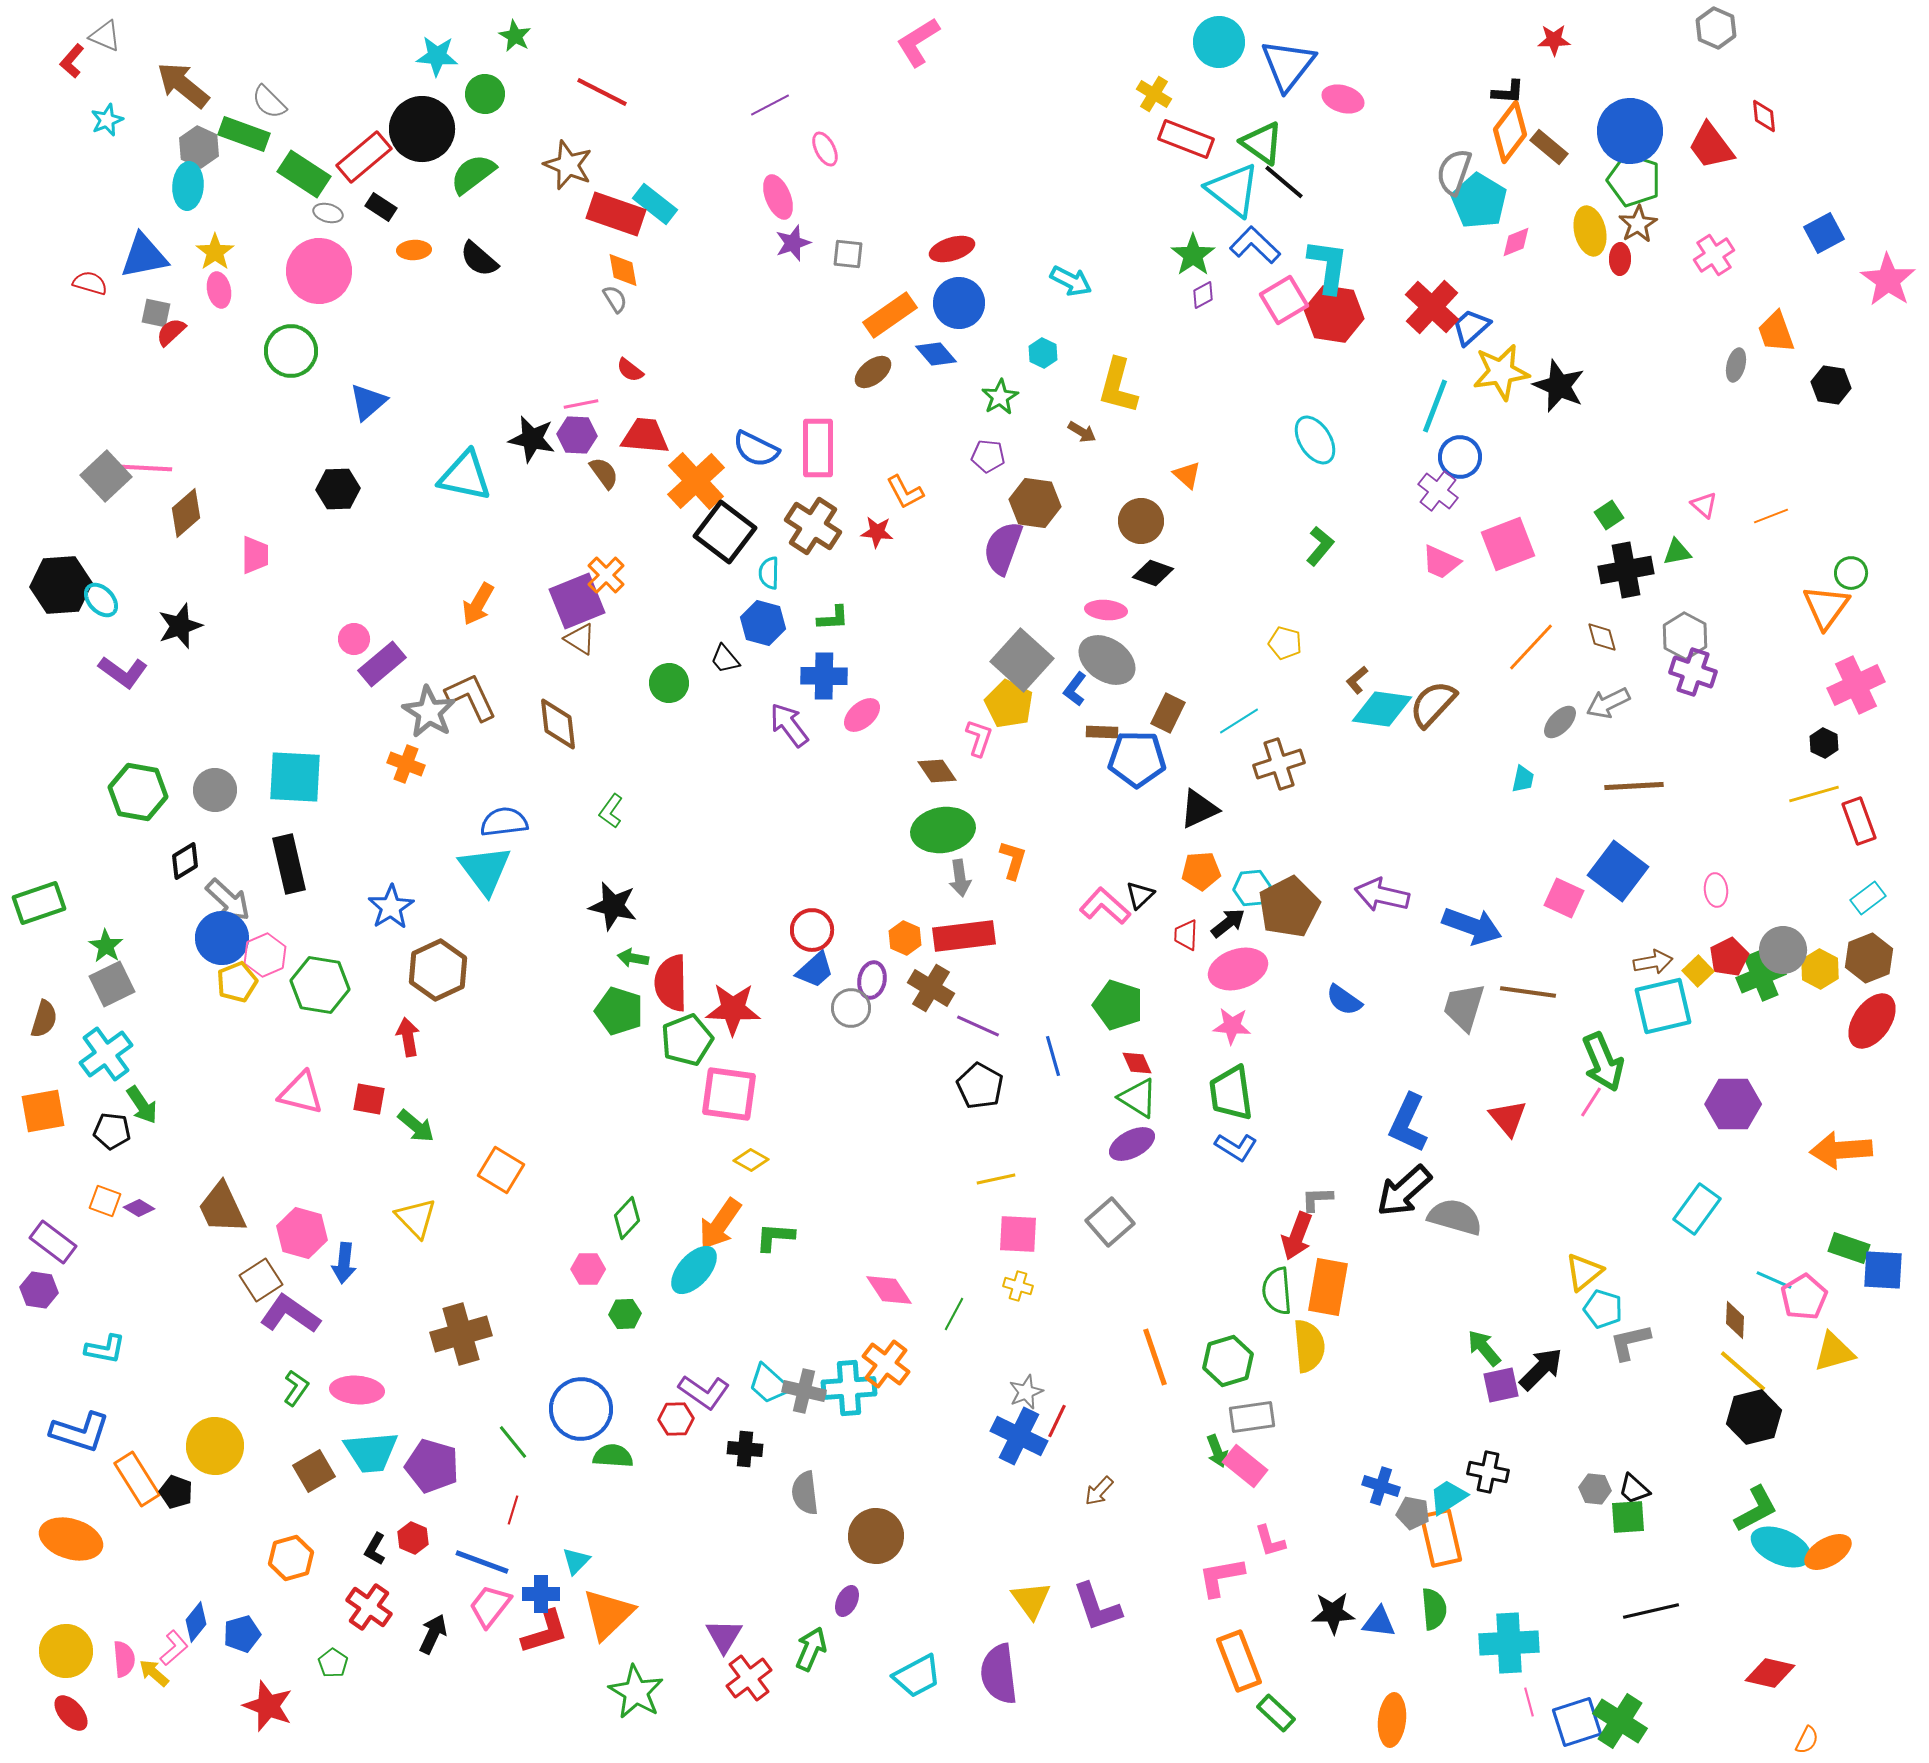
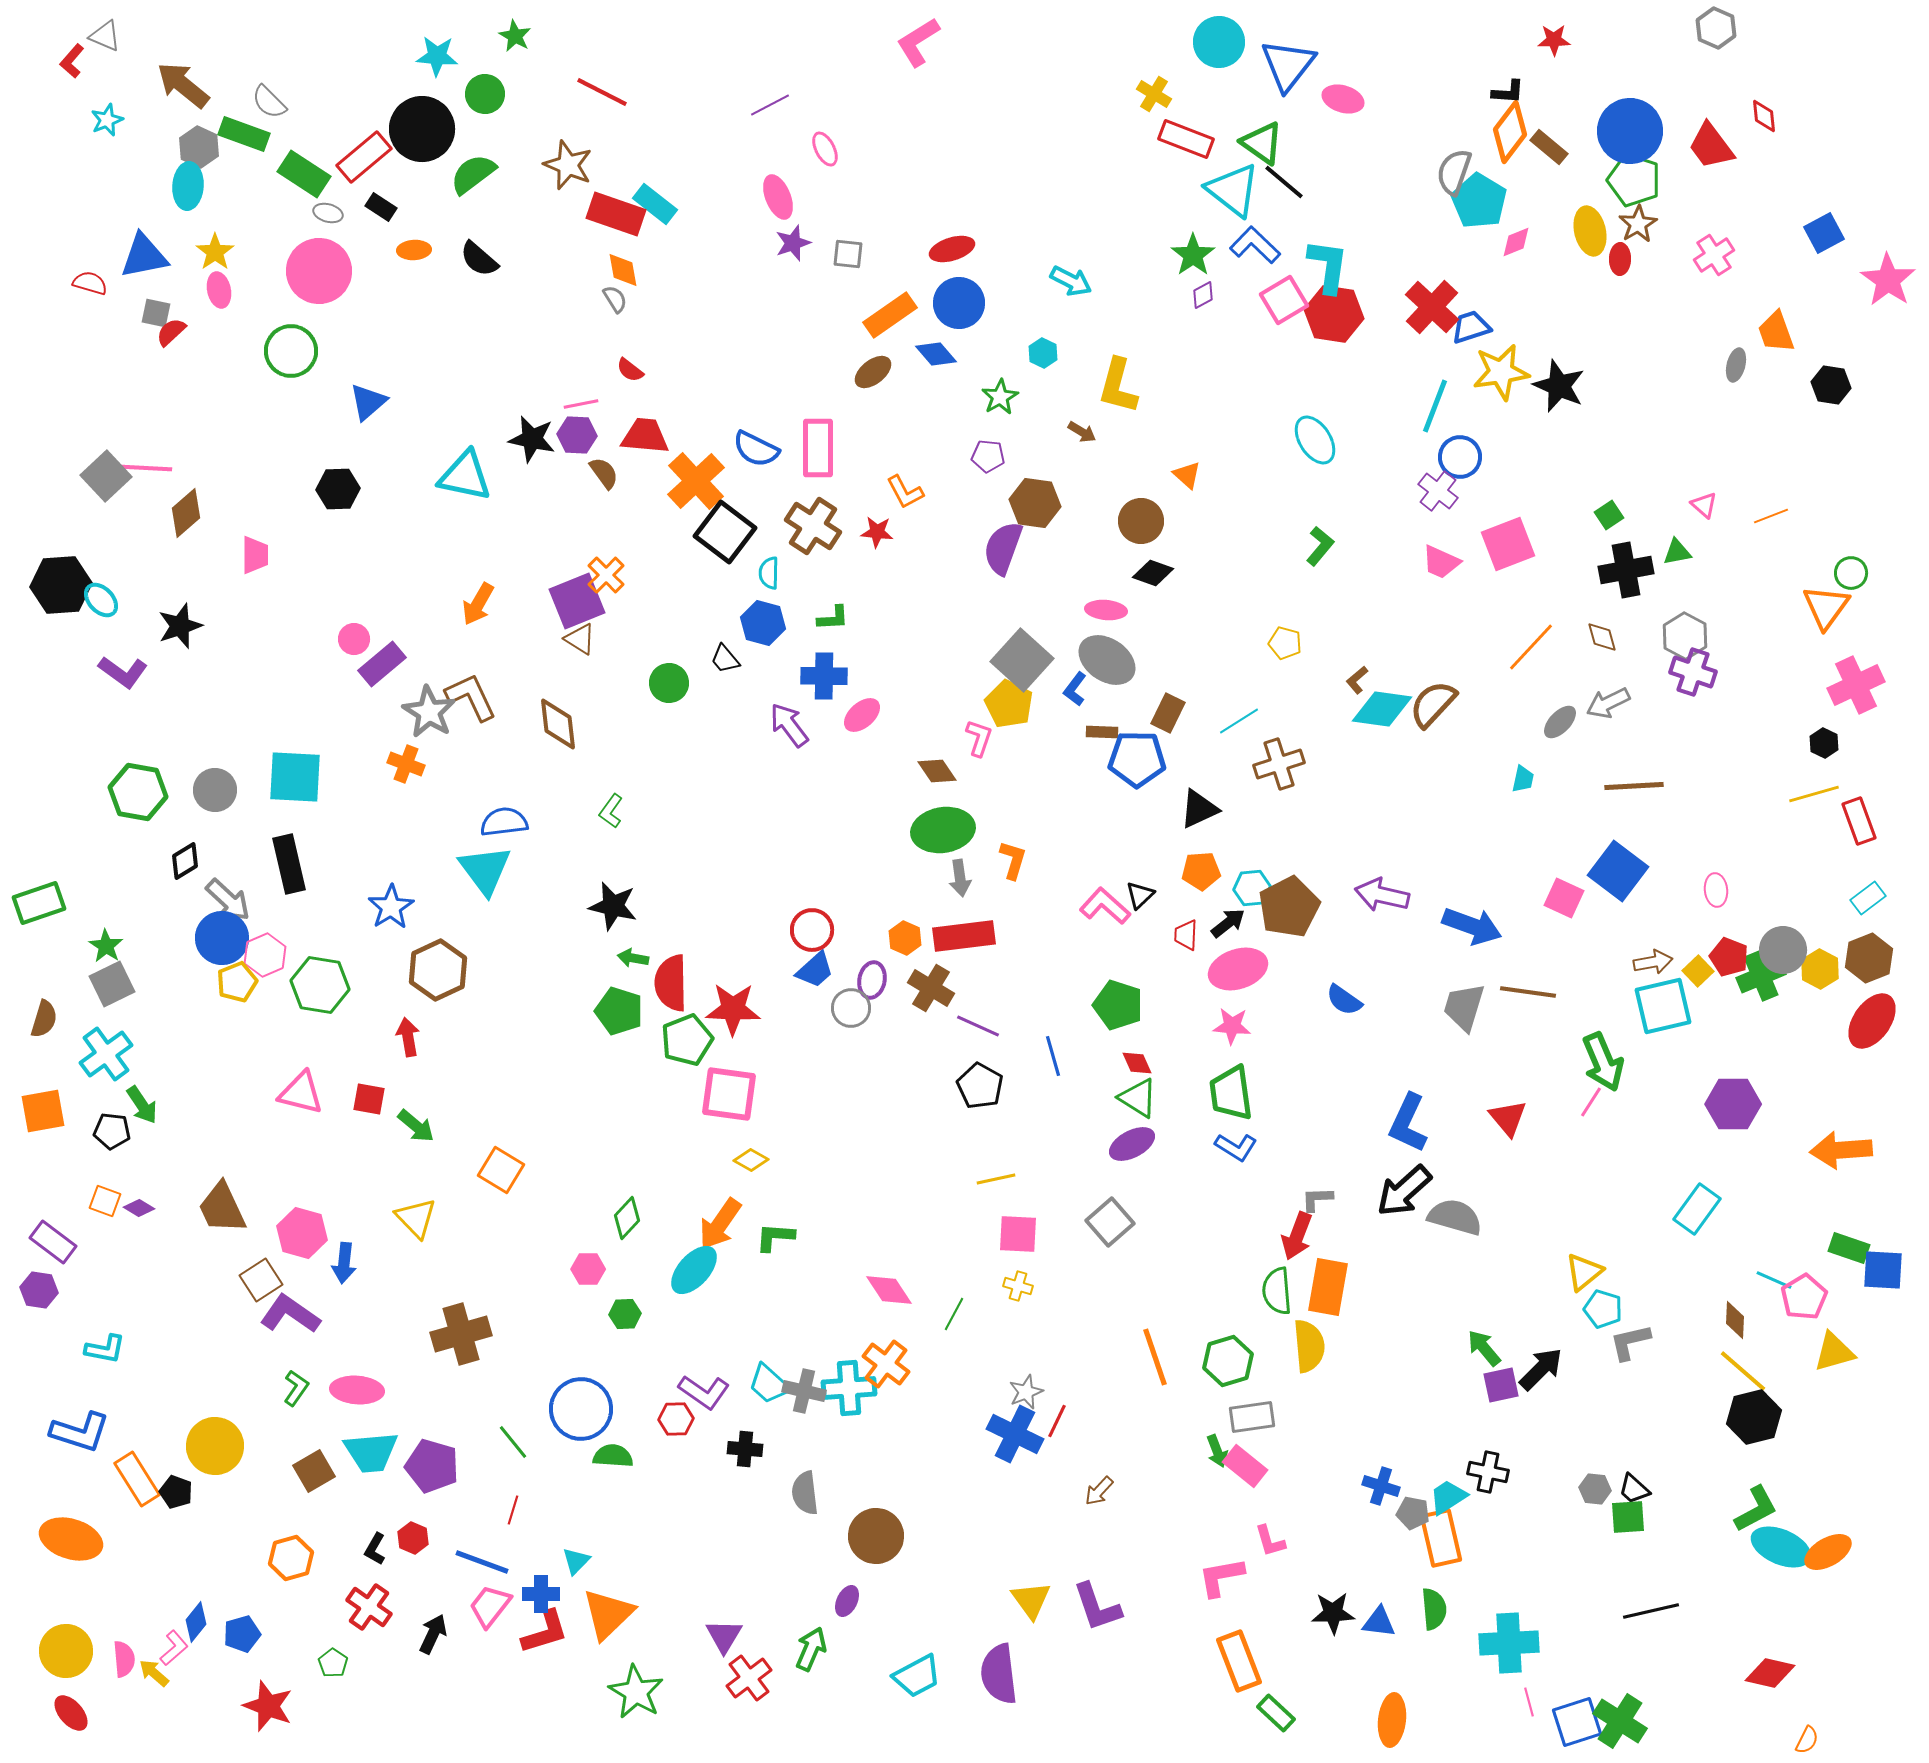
blue trapezoid at (1471, 327): rotated 24 degrees clockwise
red pentagon at (1729, 957): rotated 24 degrees counterclockwise
blue cross at (1019, 1436): moved 4 px left, 2 px up
